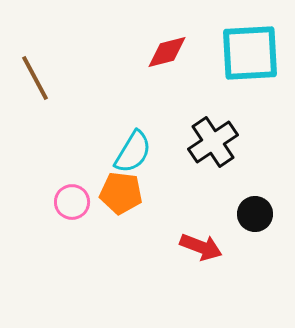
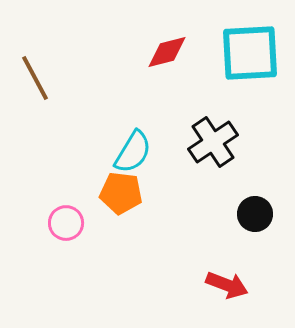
pink circle: moved 6 px left, 21 px down
red arrow: moved 26 px right, 38 px down
